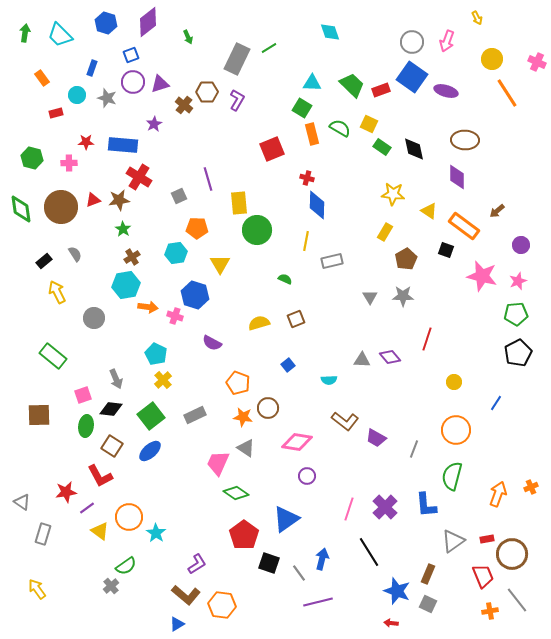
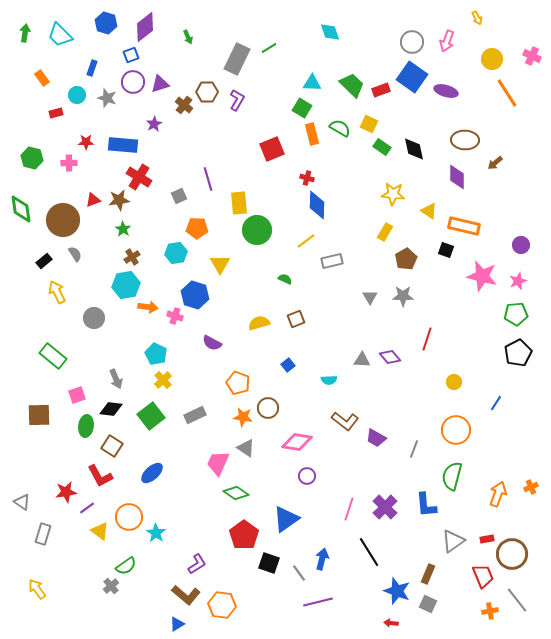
purple diamond at (148, 22): moved 3 px left, 5 px down
pink cross at (537, 62): moved 5 px left, 6 px up
brown circle at (61, 207): moved 2 px right, 13 px down
brown arrow at (497, 211): moved 2 px left, 48 px up
orange rectangle at (464, 226): rotated 24 degrees counterclockwise
yellow line at (306, 241): rotated 42 degrees clockwise
pink square at (83, 395): moved 6 px left
blue ellipse at (150, 451): moved 2 px right, 22 px down
